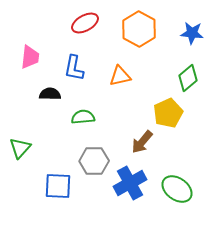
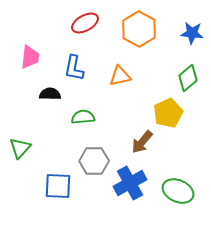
green ellipse: moved 1 px right, 2 px down; rotated 12 degrees counterclockwise
